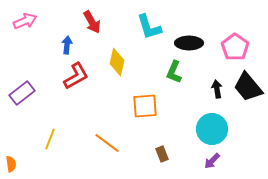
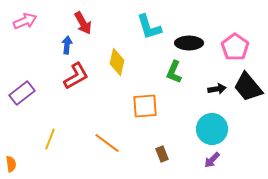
red arrow: moved 9 px left, 1 px down
black arrow: rotated 90 degrees clockwise
purple arrow: moved 1 px up
